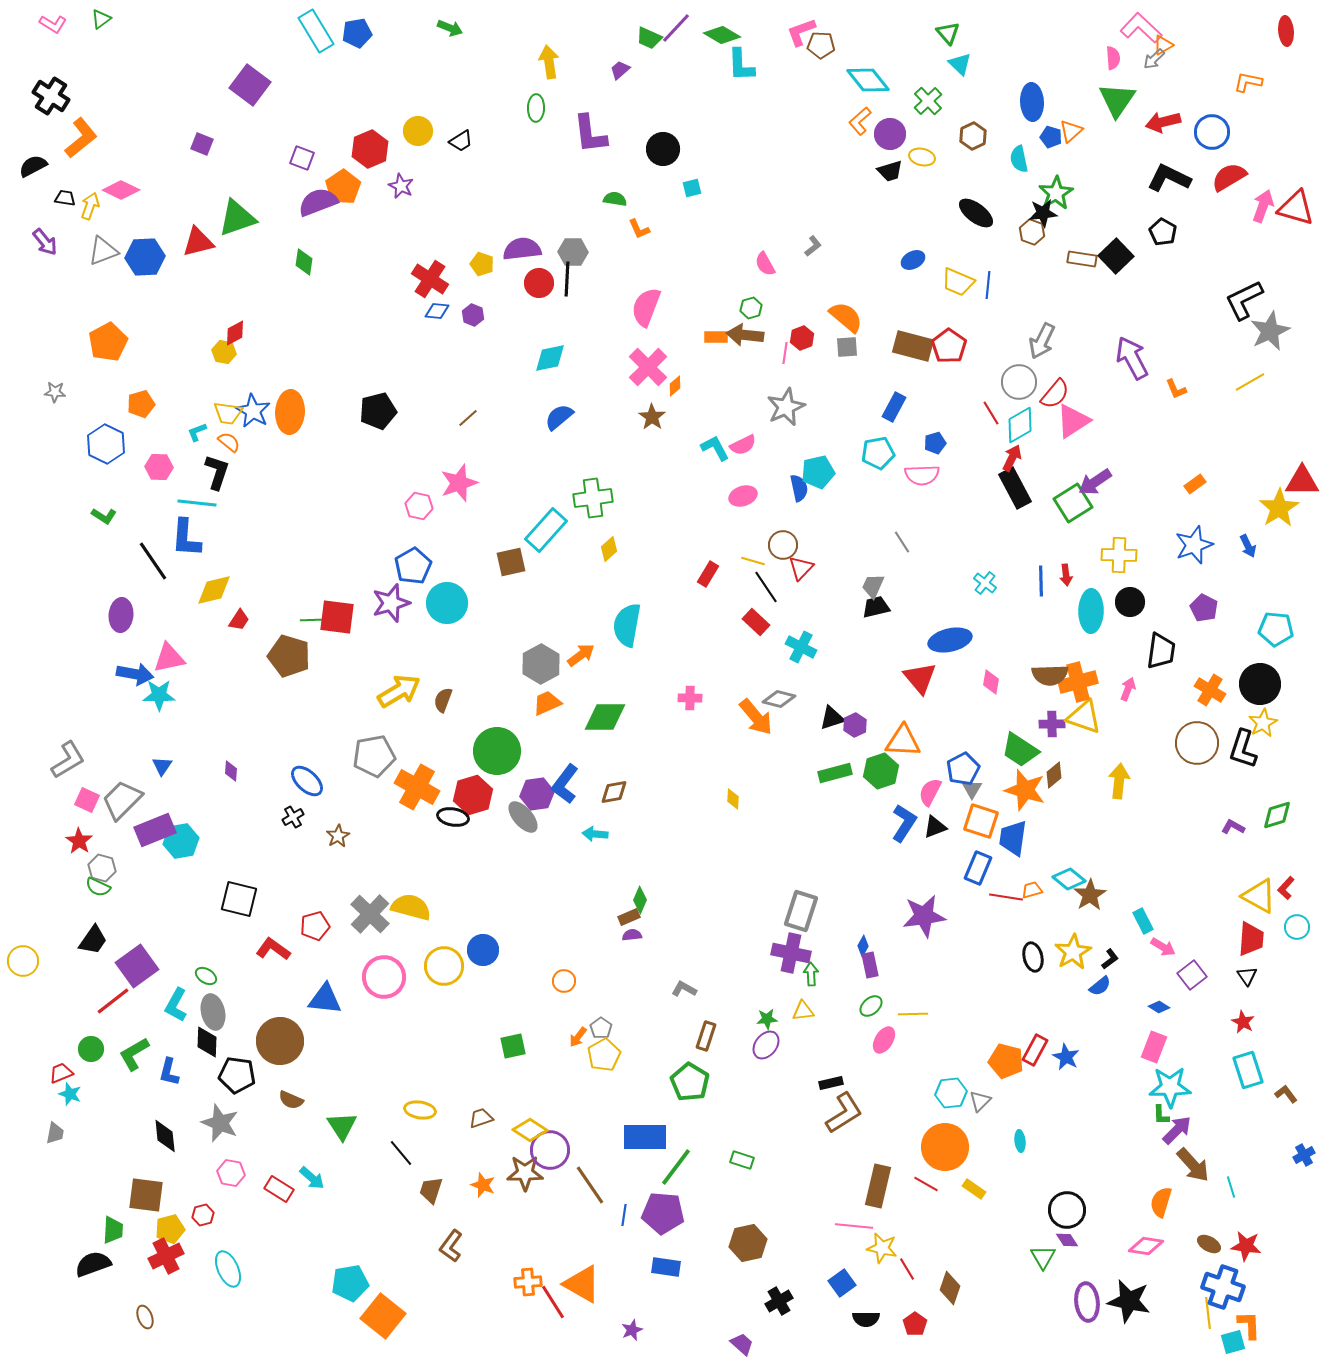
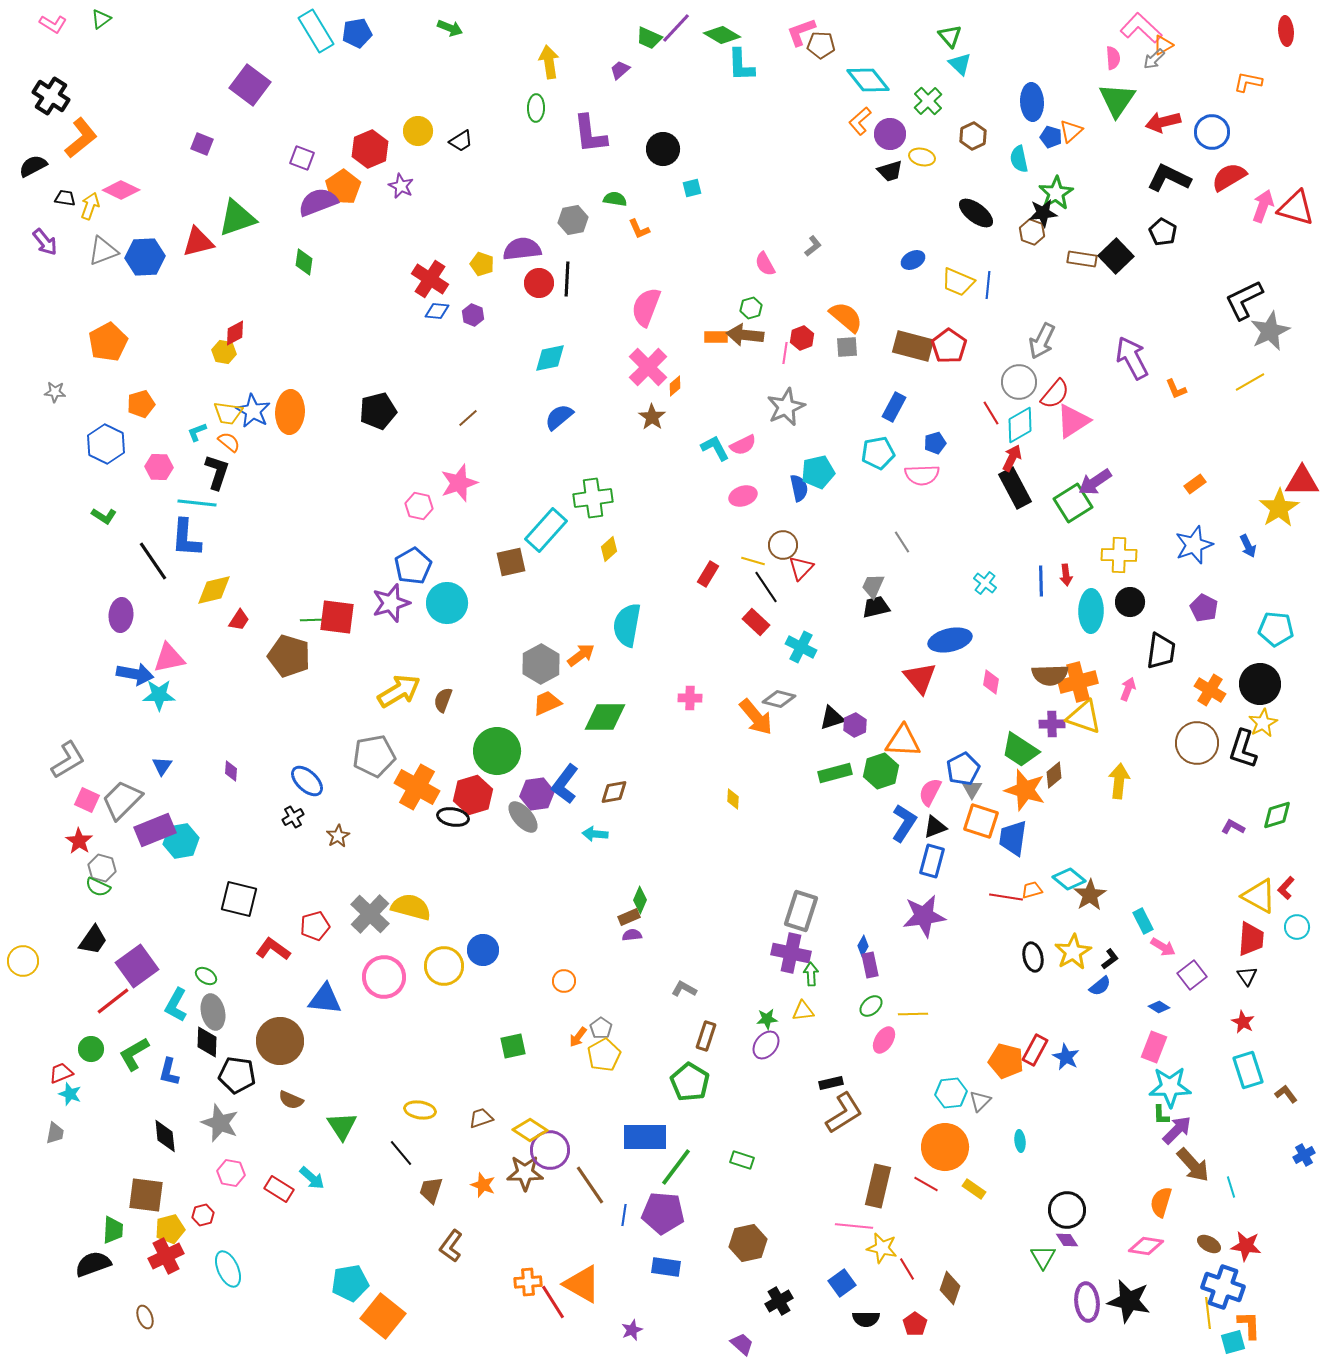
green triangle at (948, 33): moved 2 px right, 3 px down
gray hexagon at (573, 252): moved 32 px up; rotated 12 degrees counterclockwise
blue rectangle at (978, 868): moved 46 px left, 7 px up; rotated 8 degrees counterclockwise
